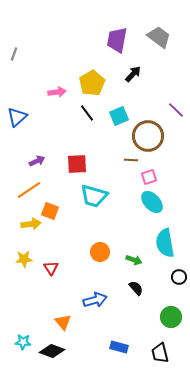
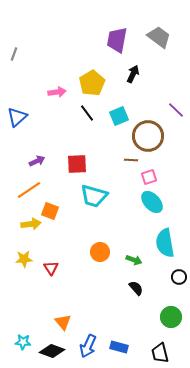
black arrow: rotated 18 degrees counterclockwise
blue arrow: moved 7 px left, 46 px down; rotated 130 degrees clockwise
